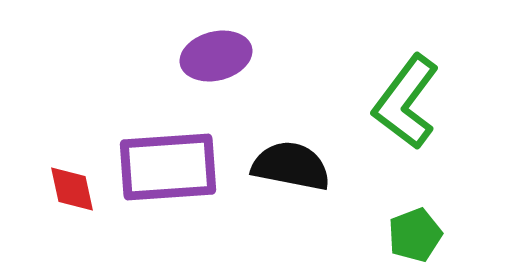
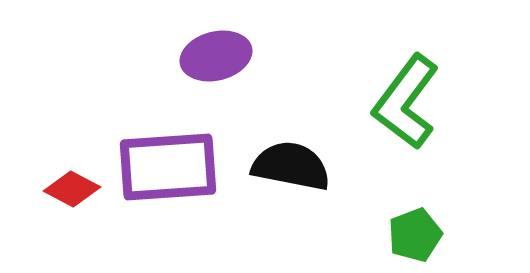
red diamond: rotated 50 degrees counterclockwise
